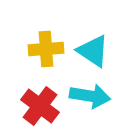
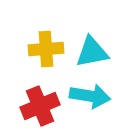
cyan triangle: moved 1 px left, 1 px down; rotated 45 degrees counterclockwise
red cross: rotated 30 degrees clockwise
